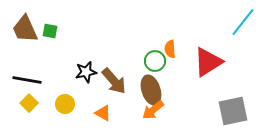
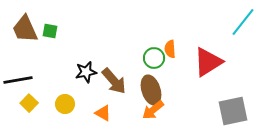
green circle: moved 1 px left, 3 px up
black line: moved 9 px left; rotated 20 degrees counterclockwise
